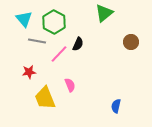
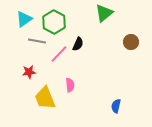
cyan triangle: rotated 36 degrees clockwise
pink semicircle: rotated 16 degrees clockwise
